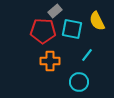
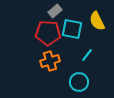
red pentagon: moved 5 px right, 2 px down
orange cross: rotated 18 degrees counterclockwise
